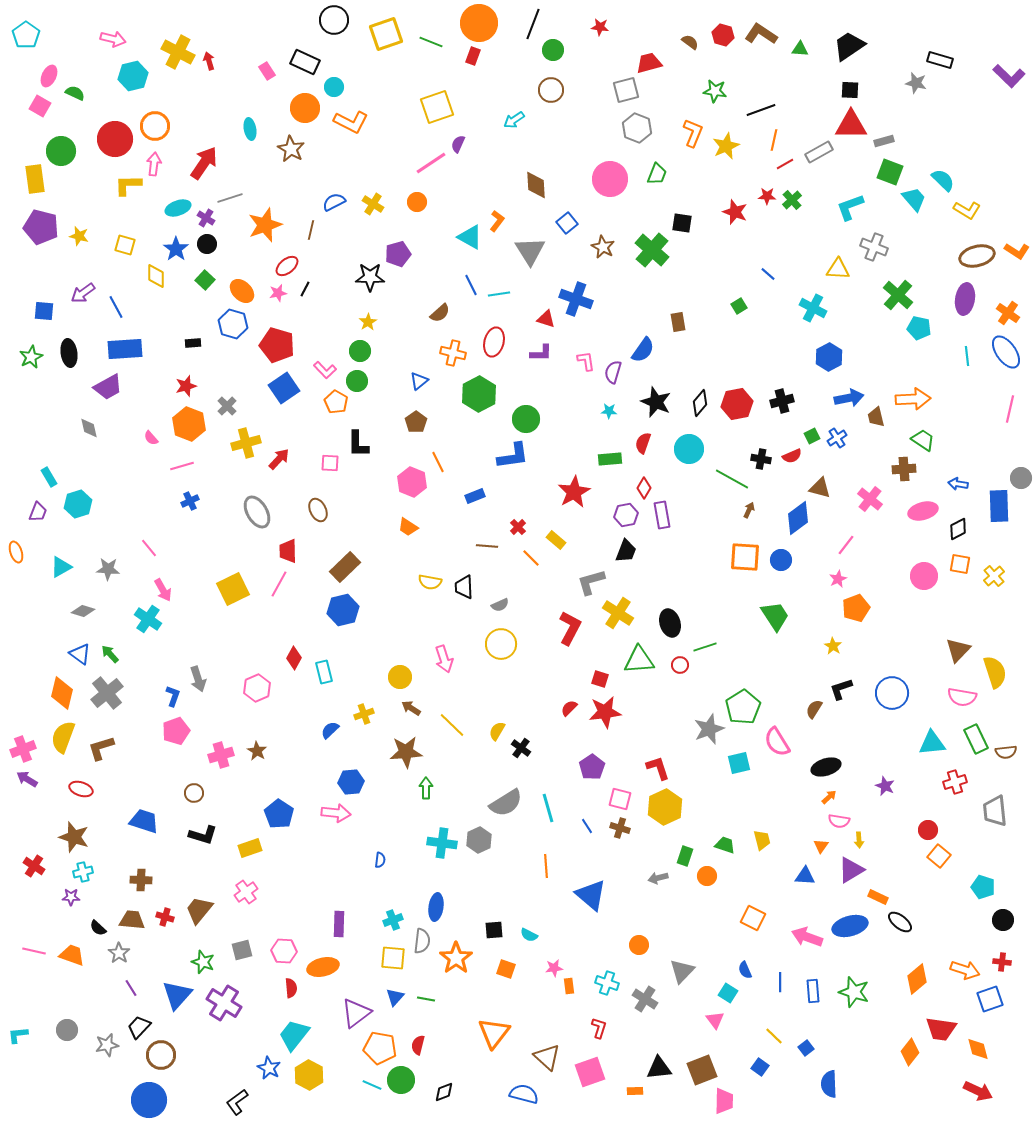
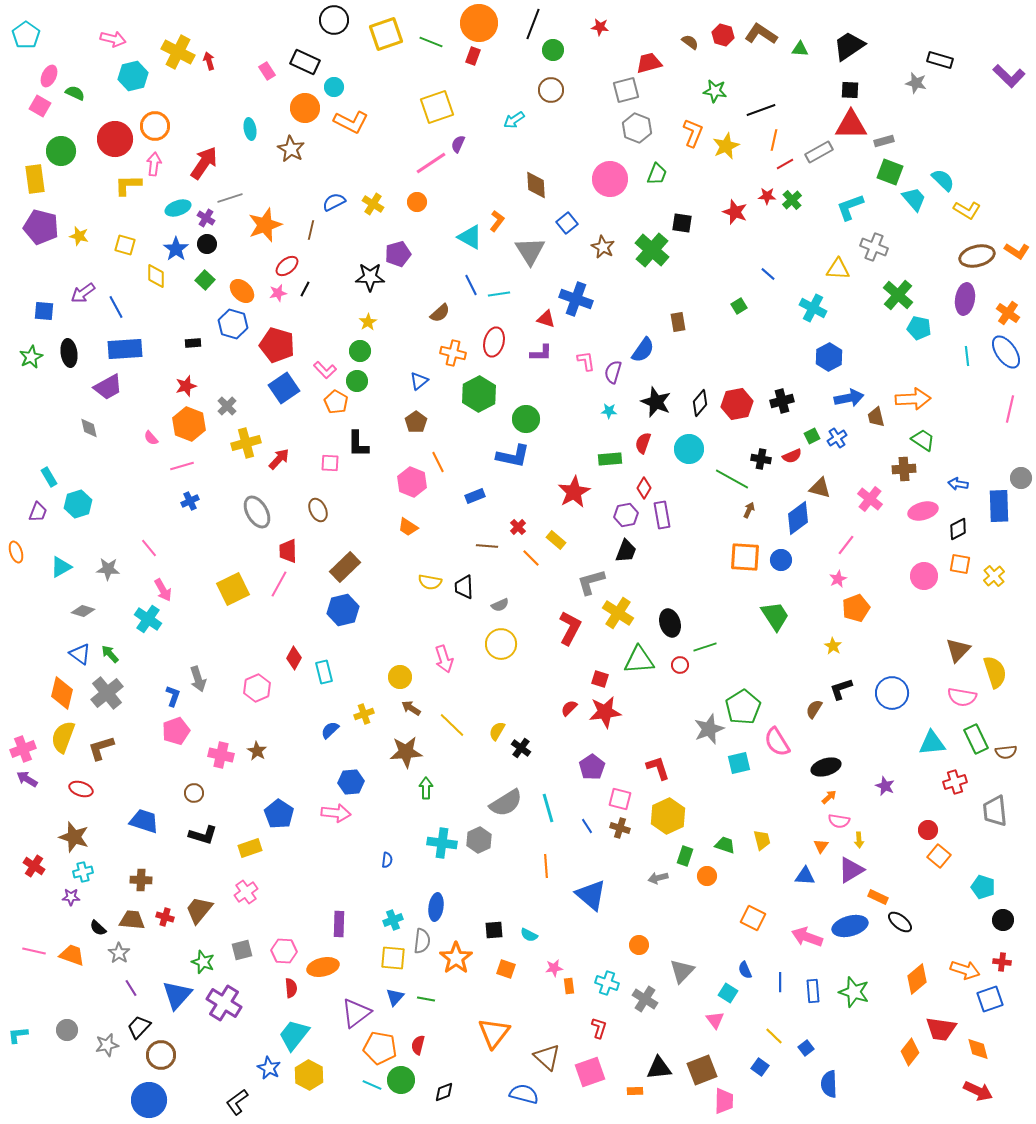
blue L-shape at (513, 456): rotated 20 degrees clockwise
pink cross at (221, 755): rotated 30 degrees clockwise
yellow hexagon at (665, 807): moved 3 px right, 9 px down
blue semicircle at (380, 860): moved 7 px right
